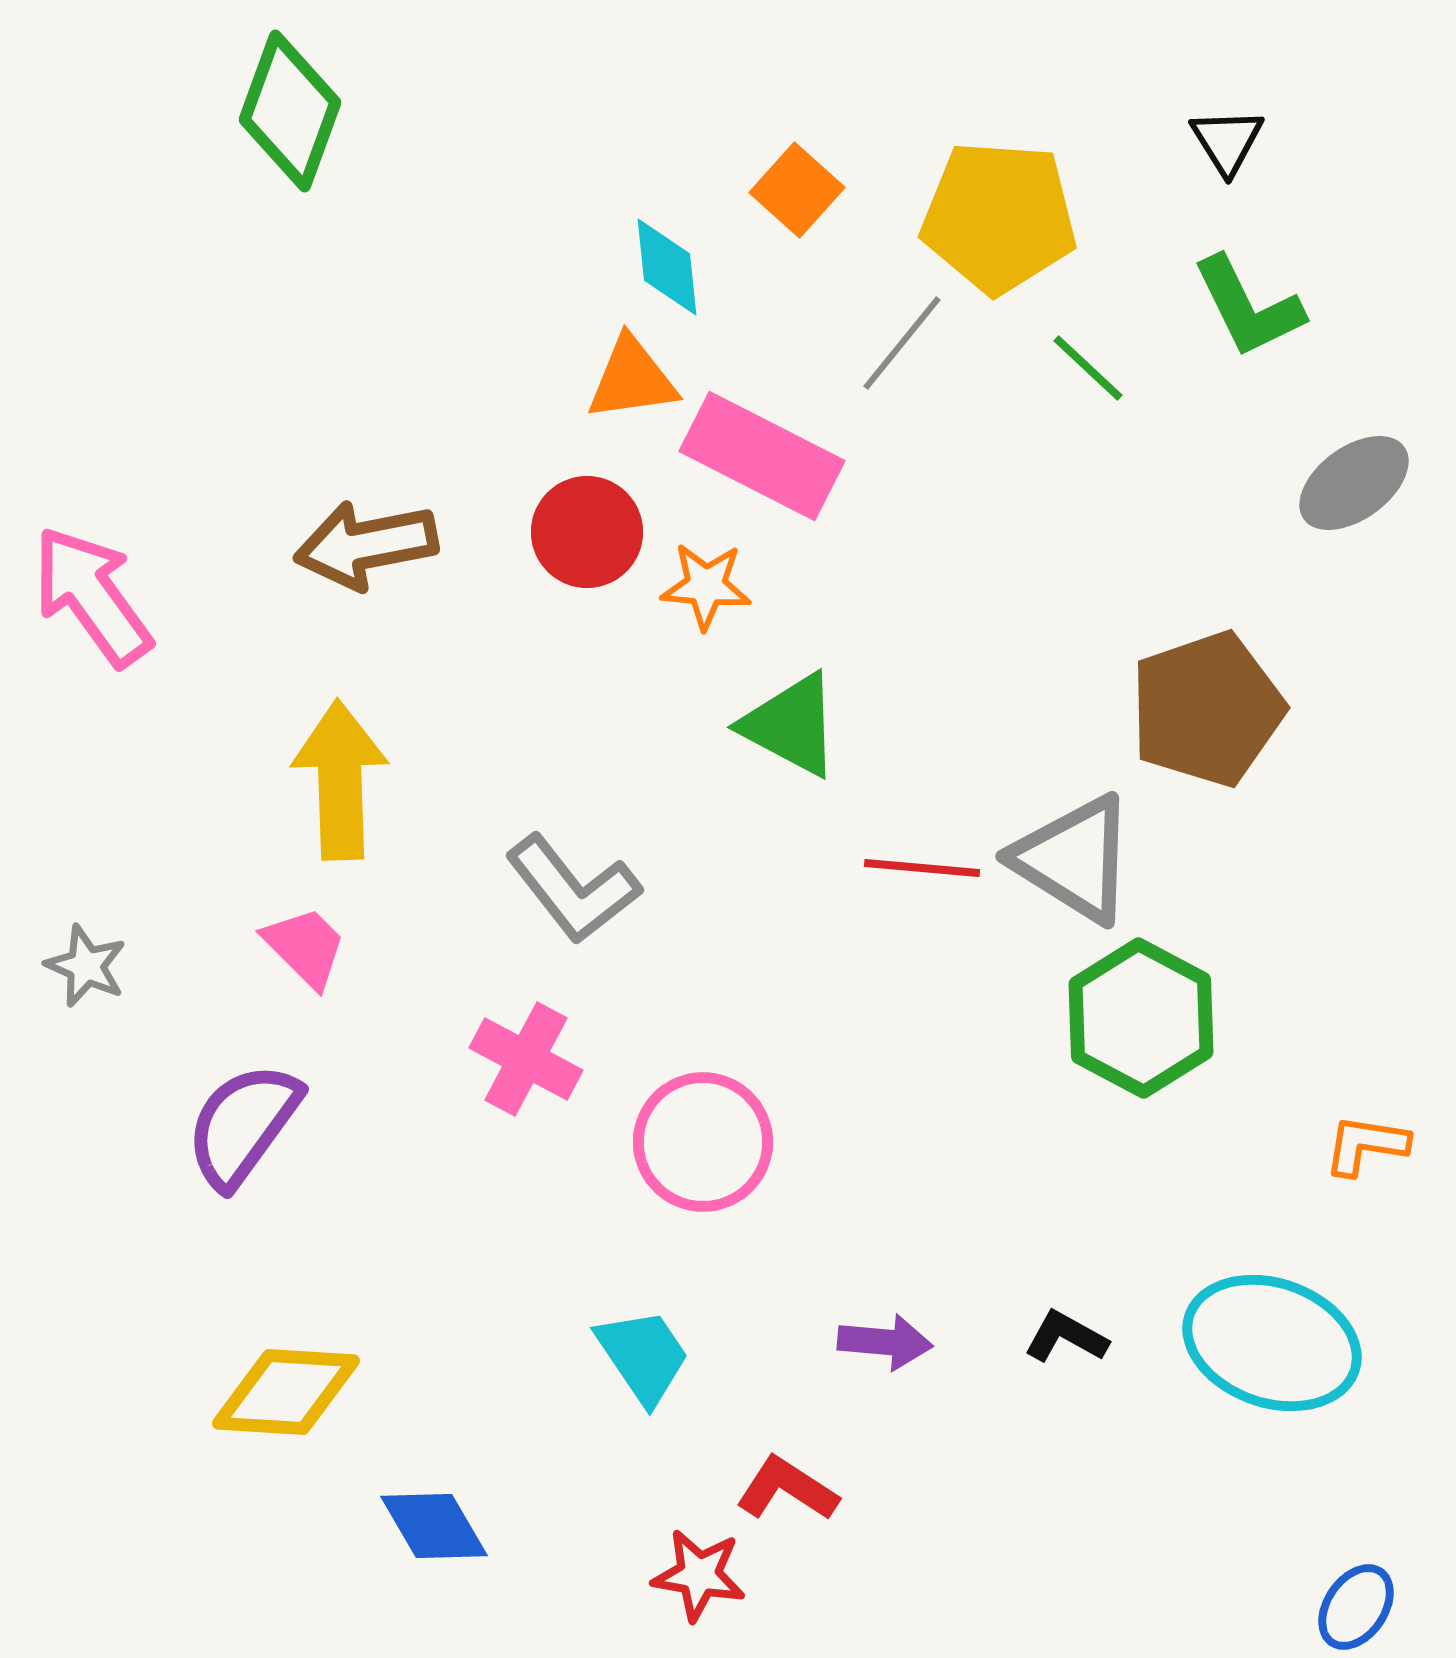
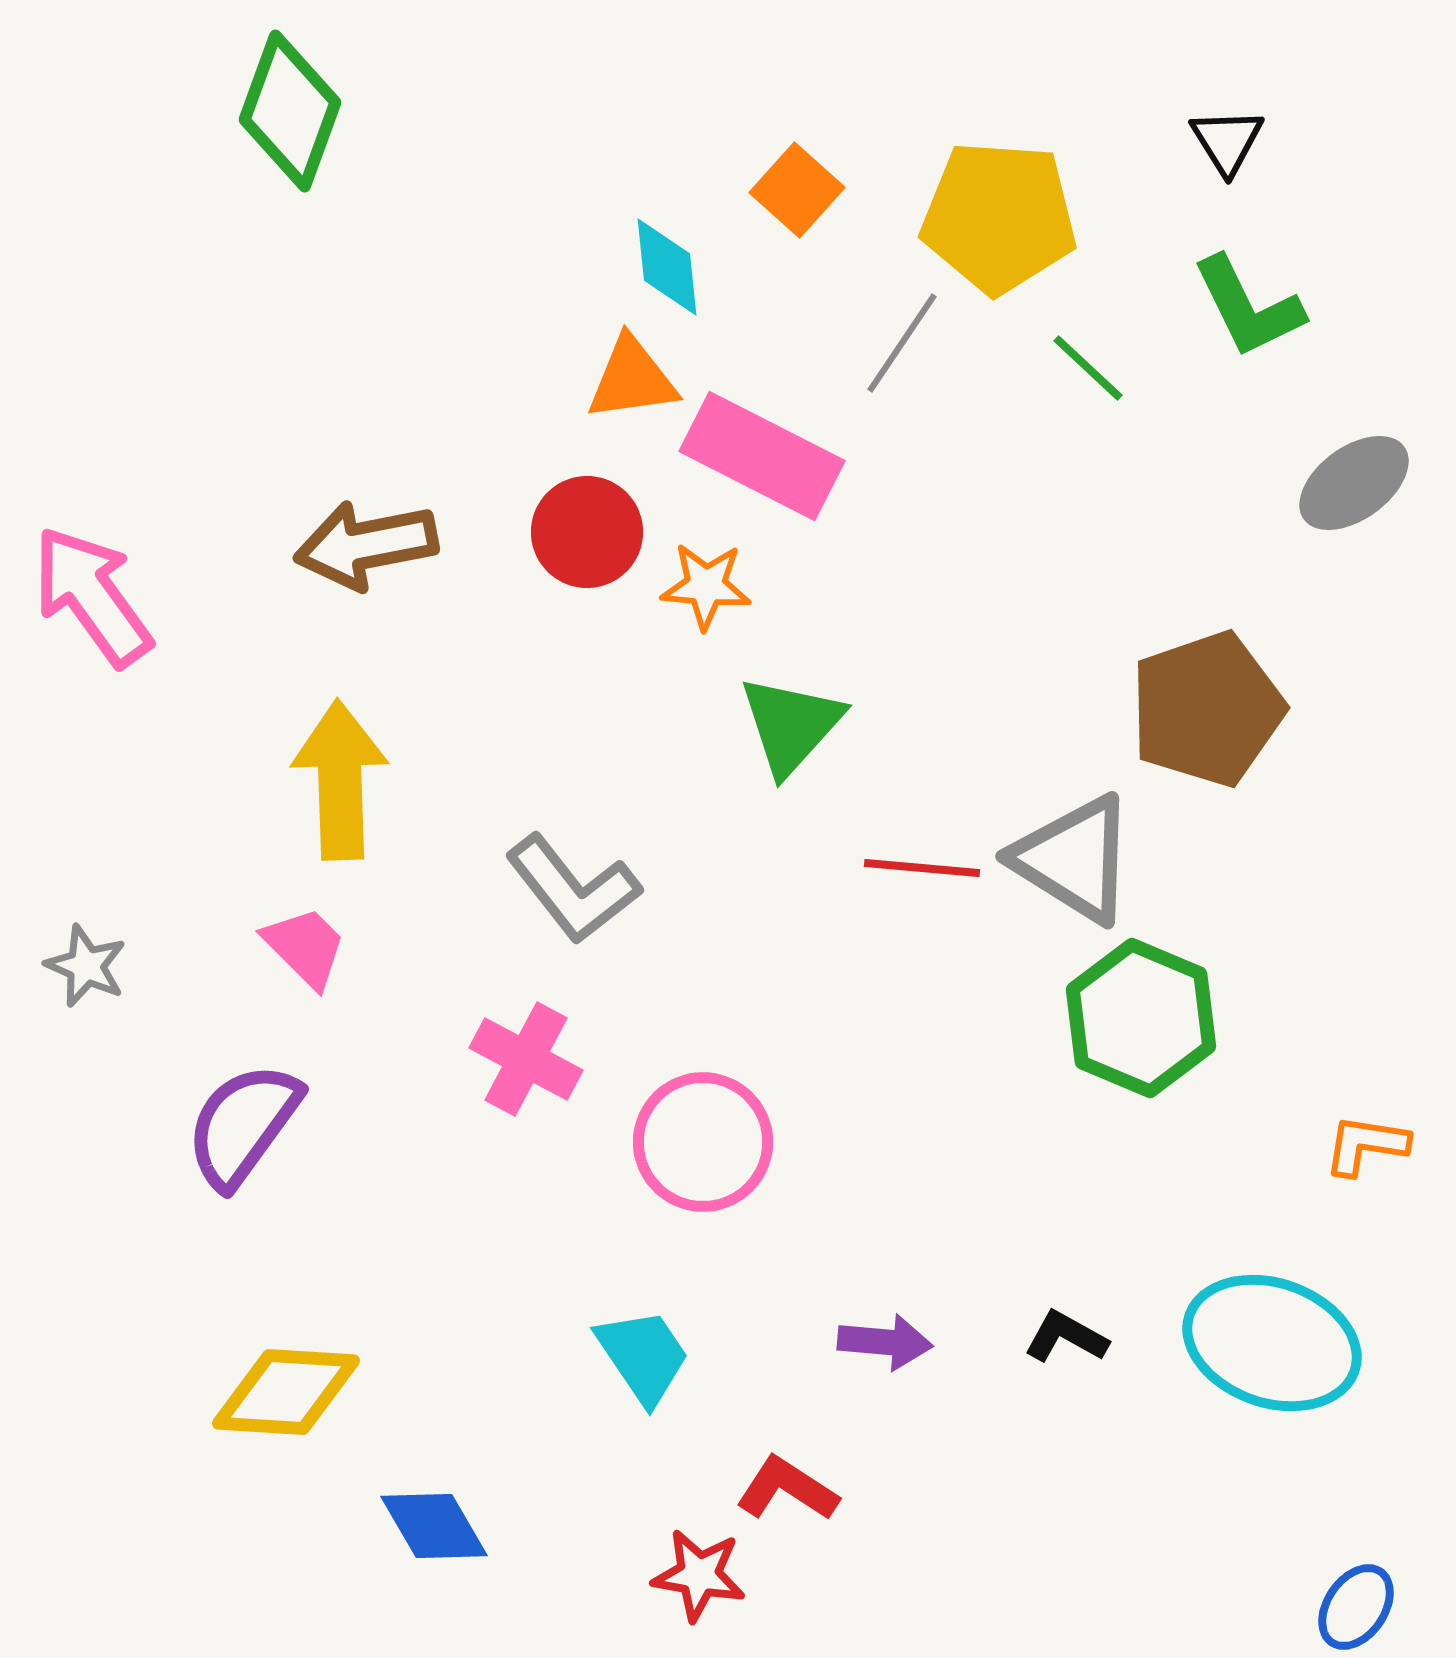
gray line: rotated 5 degrees counterclockwise
green triangle: rotated 44 degrees clockwise
green hexagon: rotated 5 degrees counterclockwise
